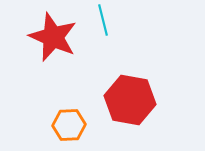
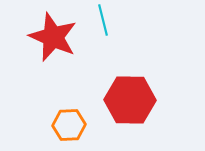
red hexagon: rotated 9 degrees counterclockwise
